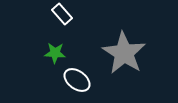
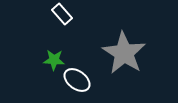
green star: moved 1 px left, 7 px down
